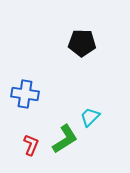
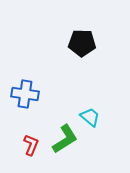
cyan trapezoid: rotated 85 degrees clockwise
